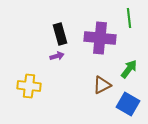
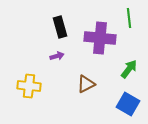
black rectangle: moved 7 px up
brown triangle: moved 16 px left, 1 px up
